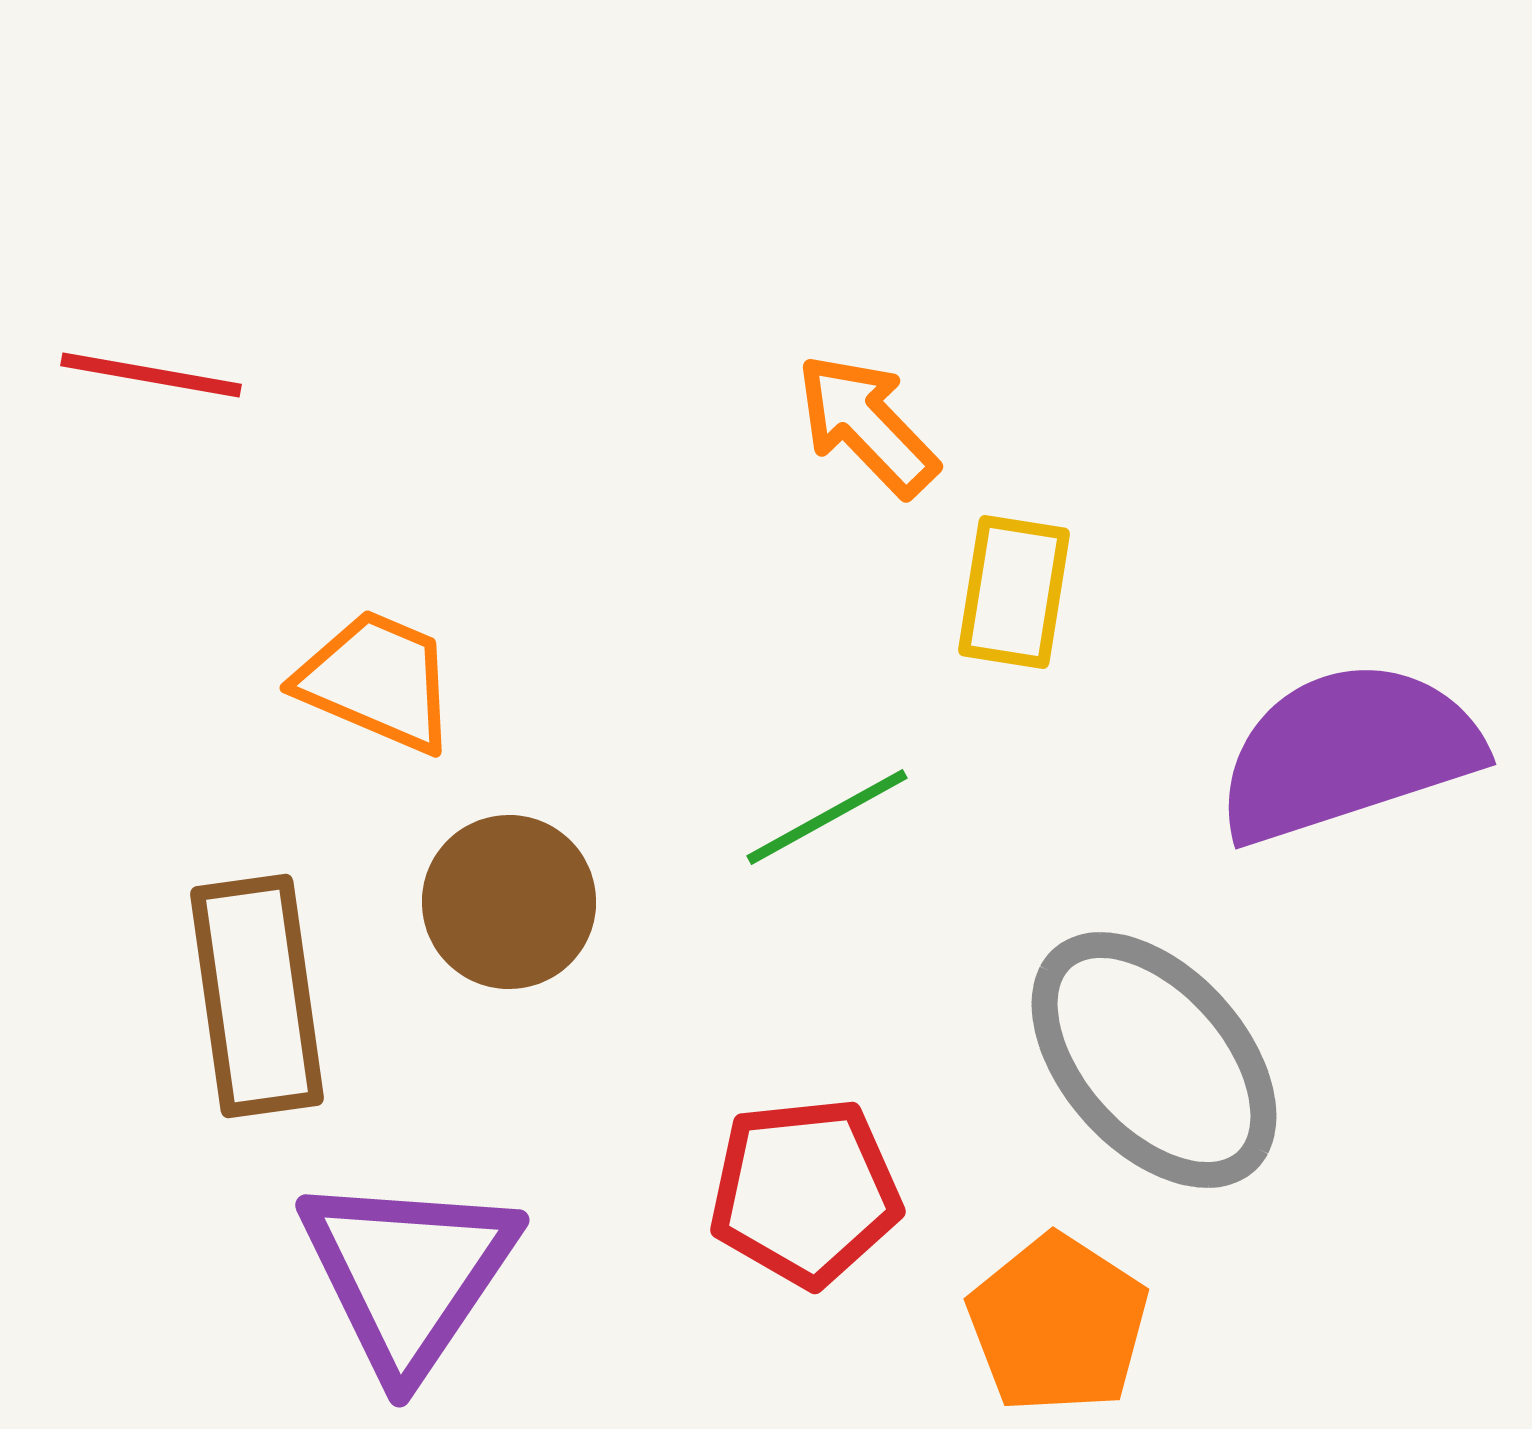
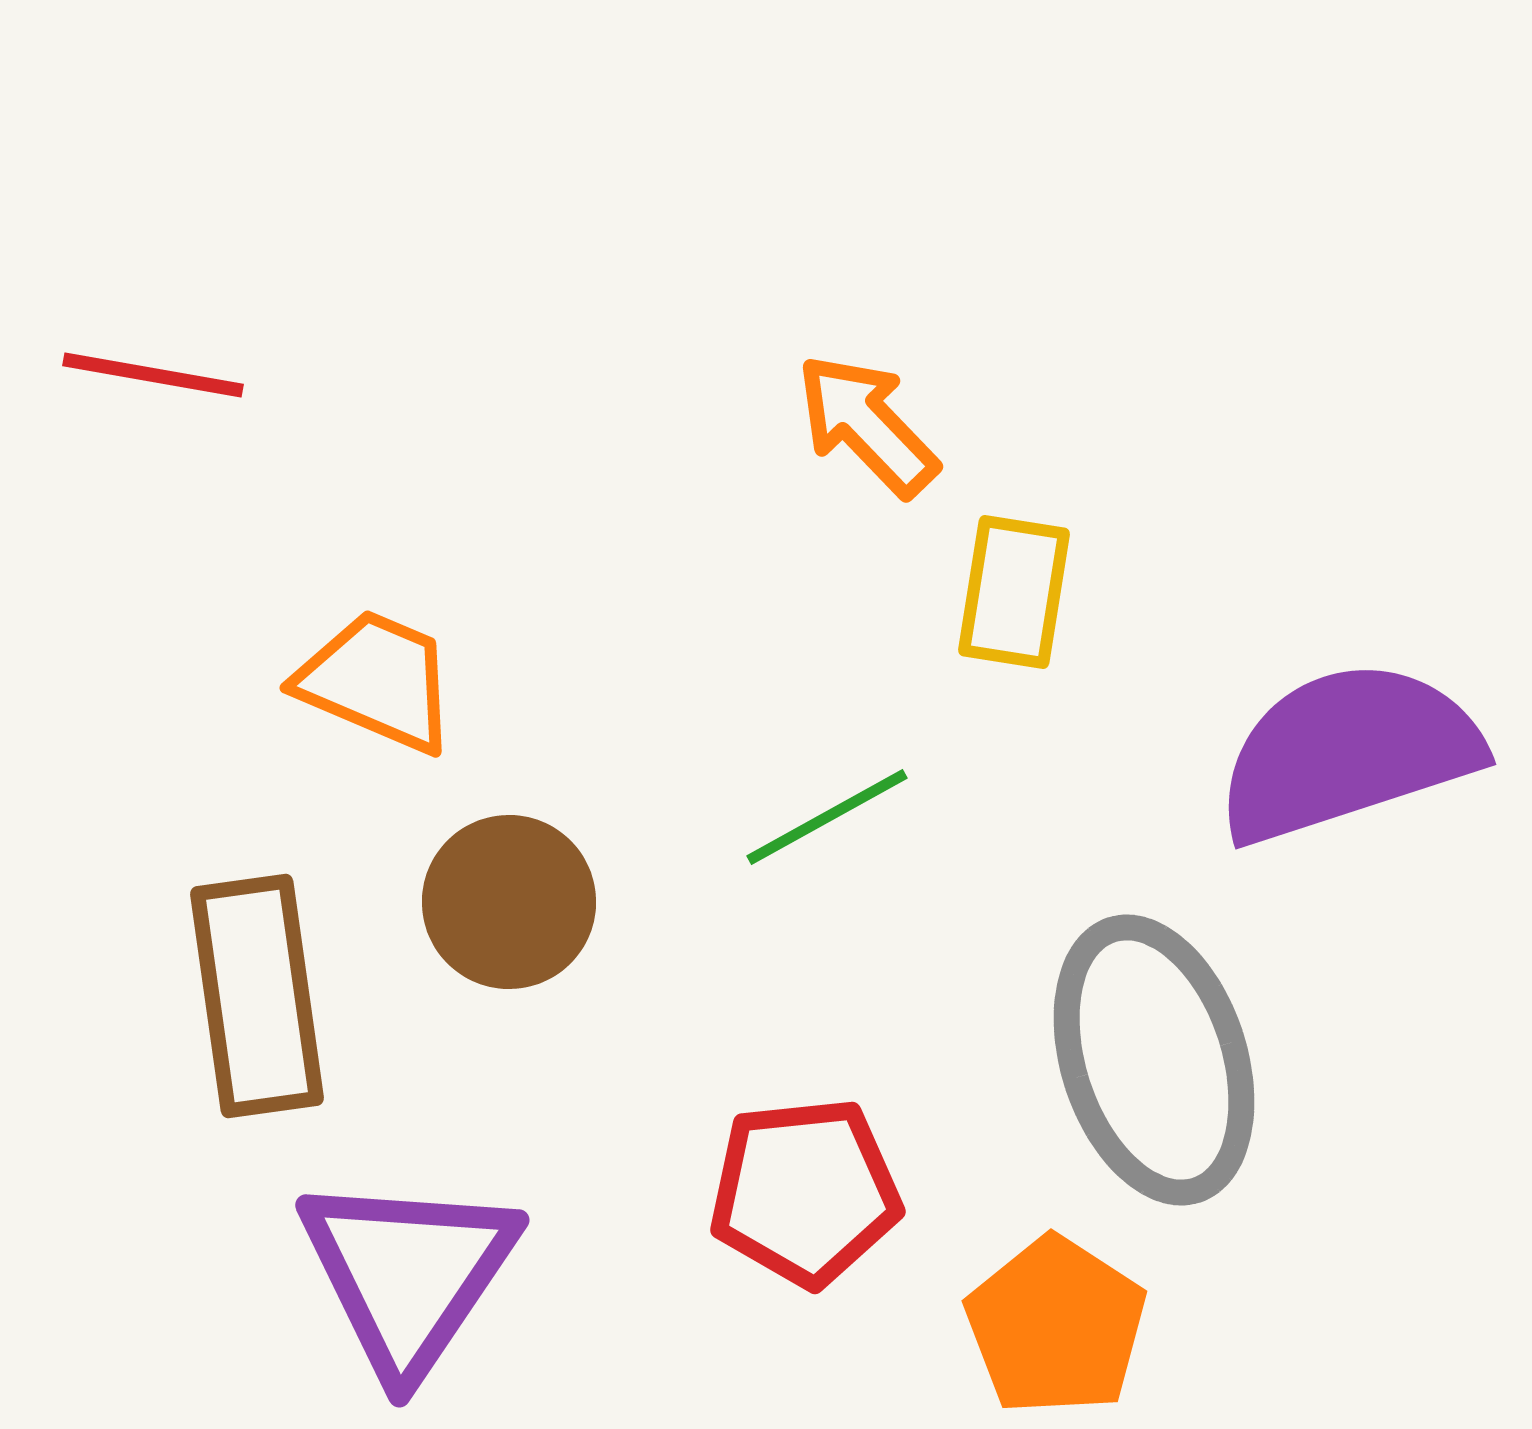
red line: moved 2 px right
gray ellipse: rotated 24 degrees clockwise
orange pentagon: moved 2 px left, 2 px down
